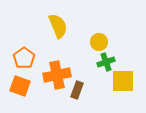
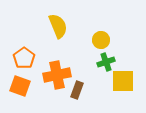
yellow circle: moved 2 px right, 2 px up
